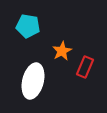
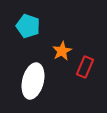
cyan pentagon: rotated 10 degrees clockwise
